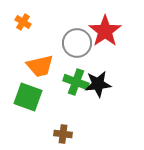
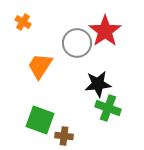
orange trapezoid: rotated 136 degrees clockwise
green cross: moved 32 px right, 26 px down
green square: moved 12 px right, 23 px down
brown cross: moved 1 px right, 2 px down
